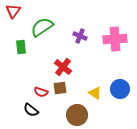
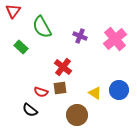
green semicircle: rotated 85 degrees counterclockwise
pink cross: rotated 35 degrees counterclockwise
green rectangle: rotated 40 degrees counterclockwise
blue circle: moved 1 px left, 1 px down
black semicircle: moved 1 px left
